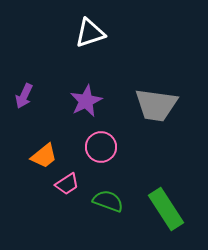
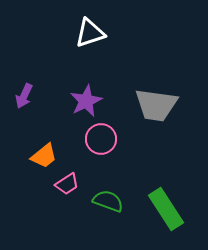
pink circle: moved 8 px up
